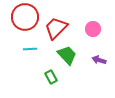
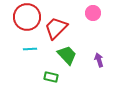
red circle: moved 2 px right
pink circle: moved 16 px up
purple arrow: rotated 56 degrees clockwise
green rectangle: rotated 48 degrees counterclockwise
